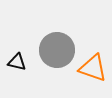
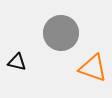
gray circle: moved 4 px right, 17 px up
